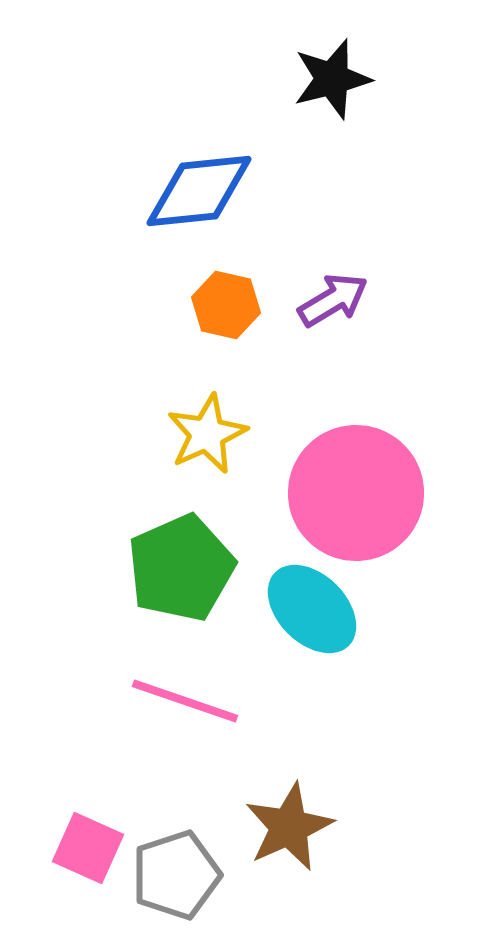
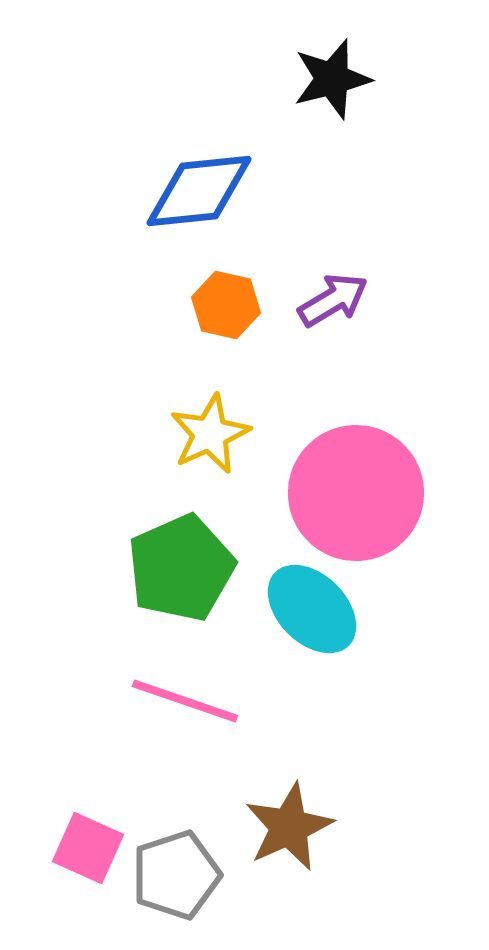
yellow star: moved 3 px right
